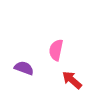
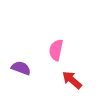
purple semicircle: moved 3 px left
